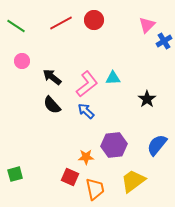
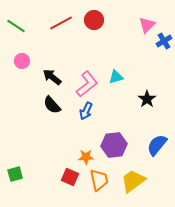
cyan triangle: moved 3 px right, 1 px up; rotated 14 degrees counterclockwise
blue arrow: rotated 108 degrees counterclockwise
orange trapezoid: moved 4 px right, 9 px up
